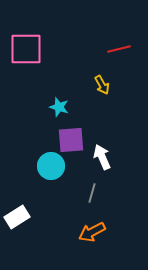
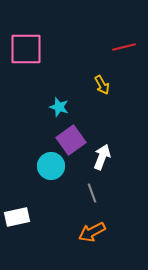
red line: moved 5 px right, 2 px up
purple square: rotated 32 degrees counterclockwise
white arrow: rotated 45 degrees clockwise
gray line: rotated 36 degrees counterclockwise
white rectangle: rotated 20 degrees clockwise
